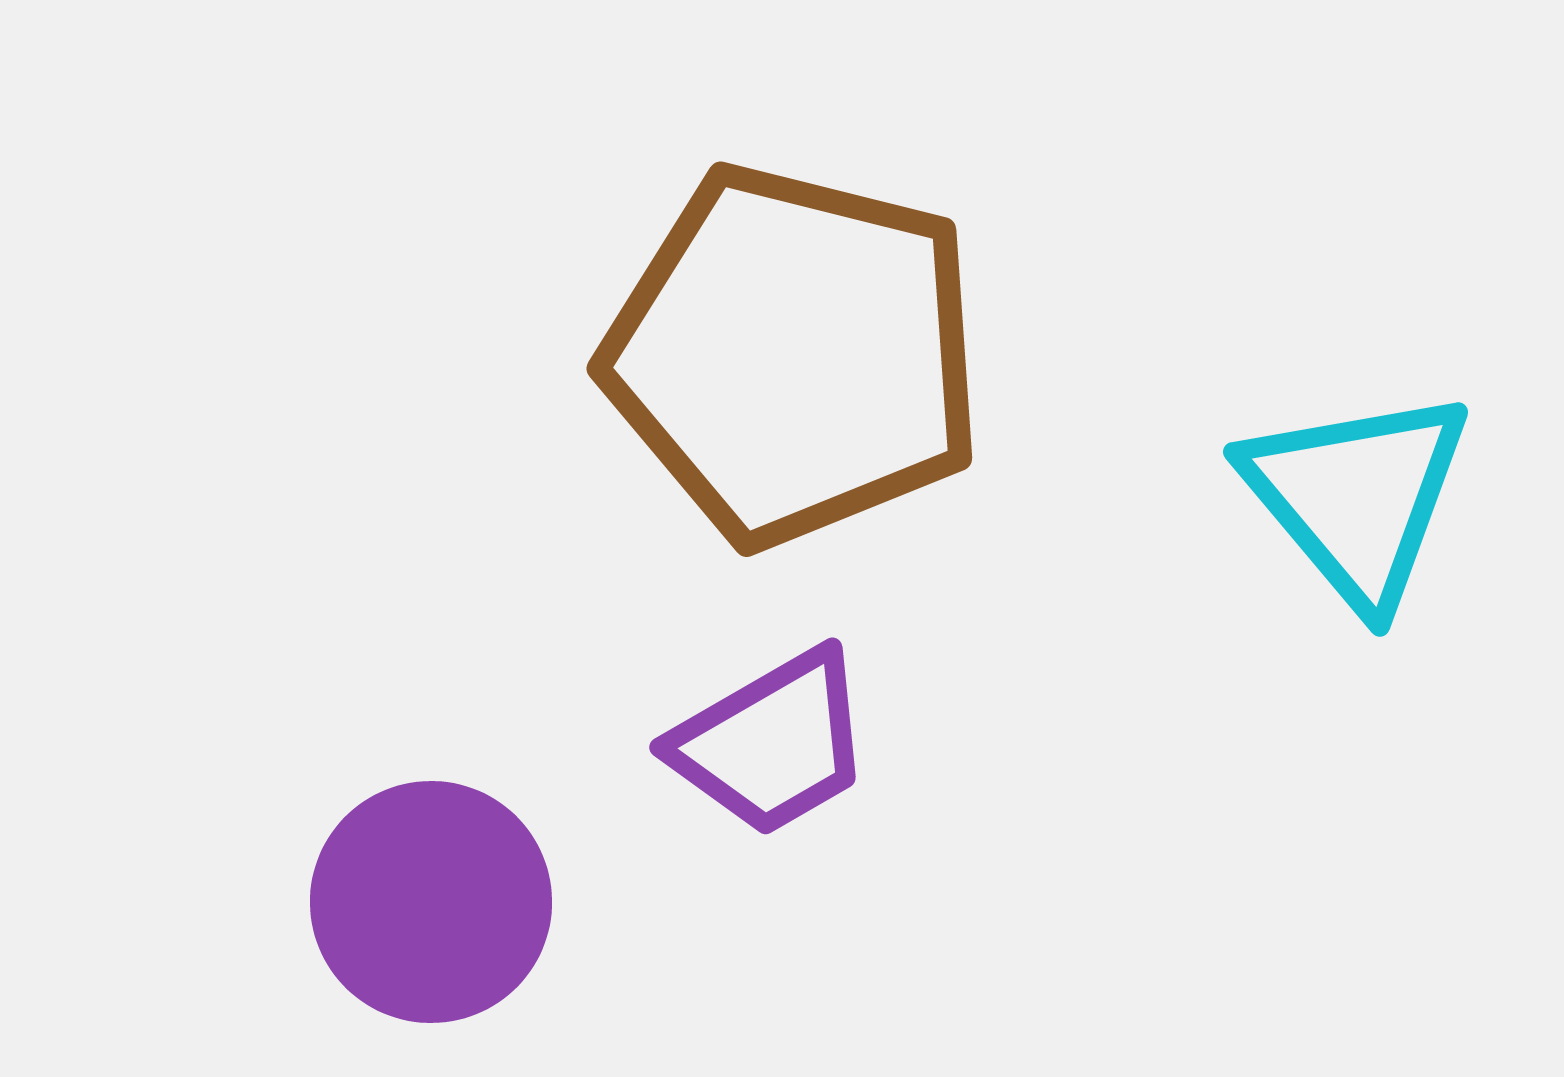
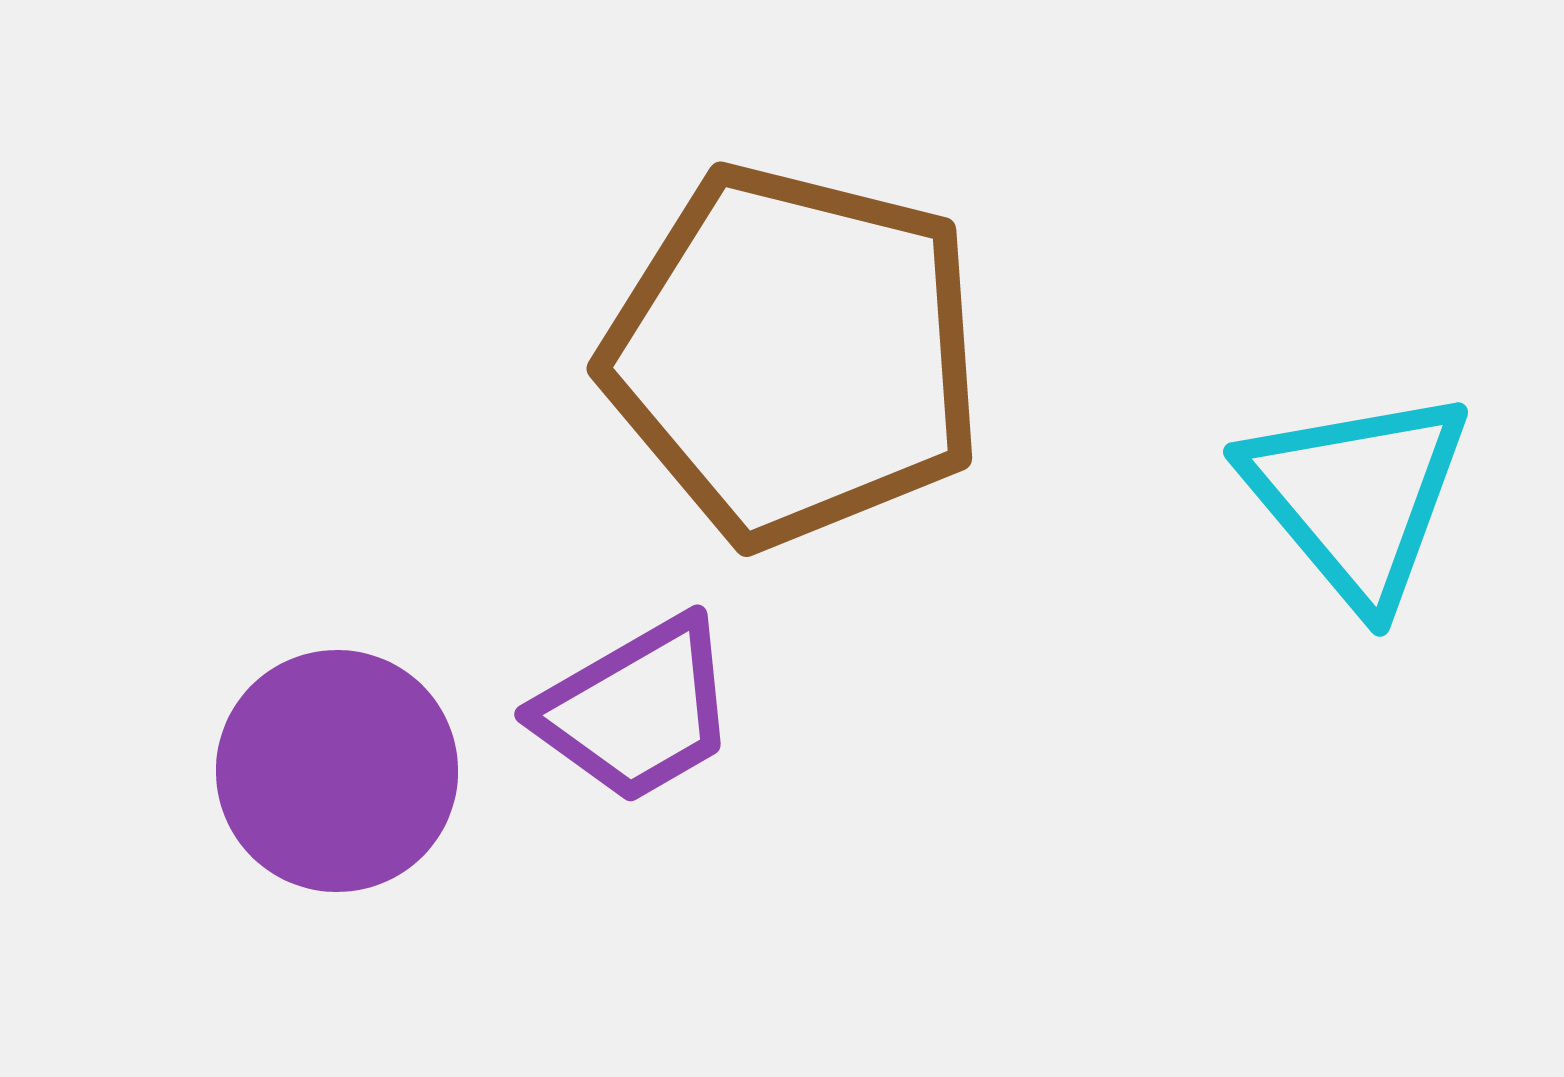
purple trapezoid: moved 135 px left, 33 px up
purple circle: moved 94 px left, 131 px up
